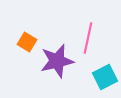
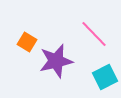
pink line: moved 6 px right, 4 px up; rotated 56 degrees counterclockwise
purple star: moved 1 px left
